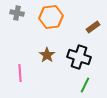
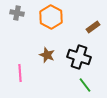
orange hexagon: rotated 25 degrees counterclockwise
brown star: rotated 14 degrees counterclockwise
green line: rotated 63 degrees counterclockwise
